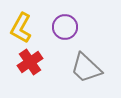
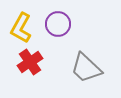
purple circle: moved 7 px left, 3 px up
